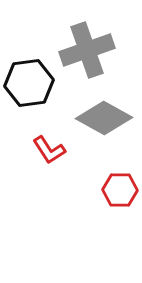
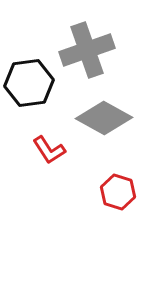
red hexagon: moved 2 px left, 2 px down; rotated 16 degrees clockwise
